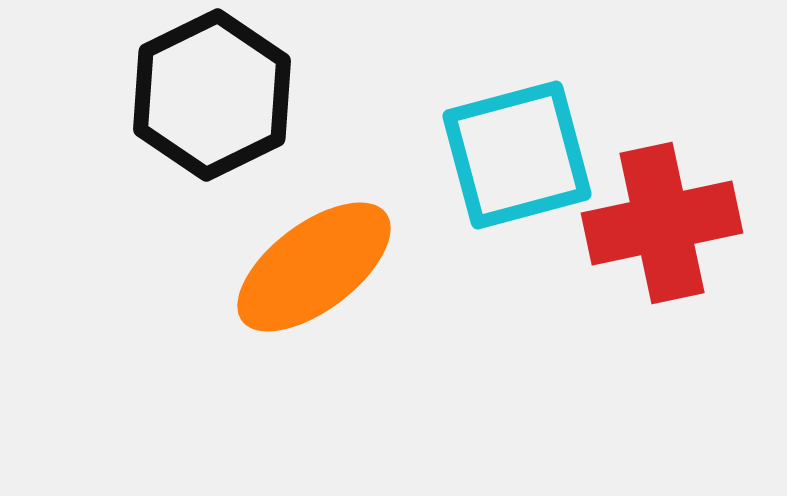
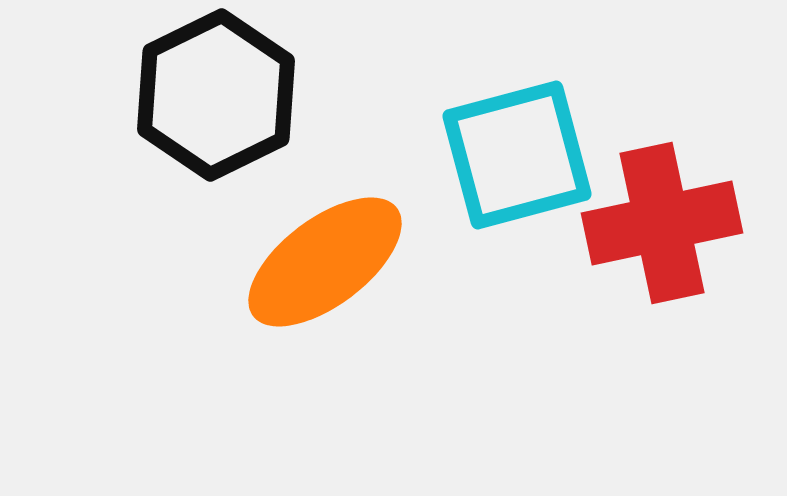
black hexagon: moved 4 px right
orange ellipse: moved 11 px right, 5 px up
